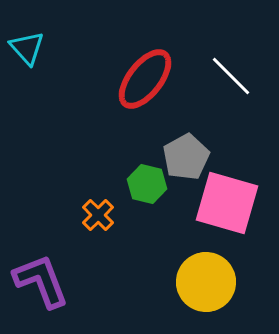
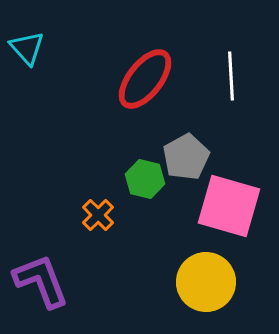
white line: rotated 42 degrees clockwise
green hexagon: moved 2 px left, 5 px up
pink square: moved 2 px right, 3 px down
